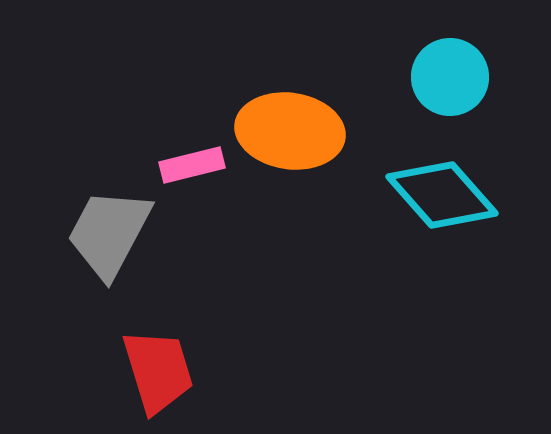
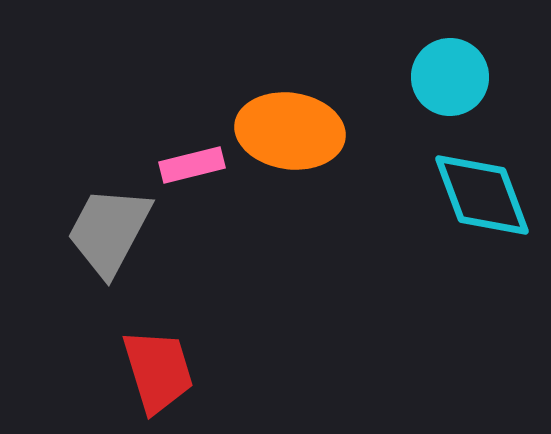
cyan diamond: moved 40 px right; rotated 21 degrees clockwise
gray trapezoid: moved 2 px up
